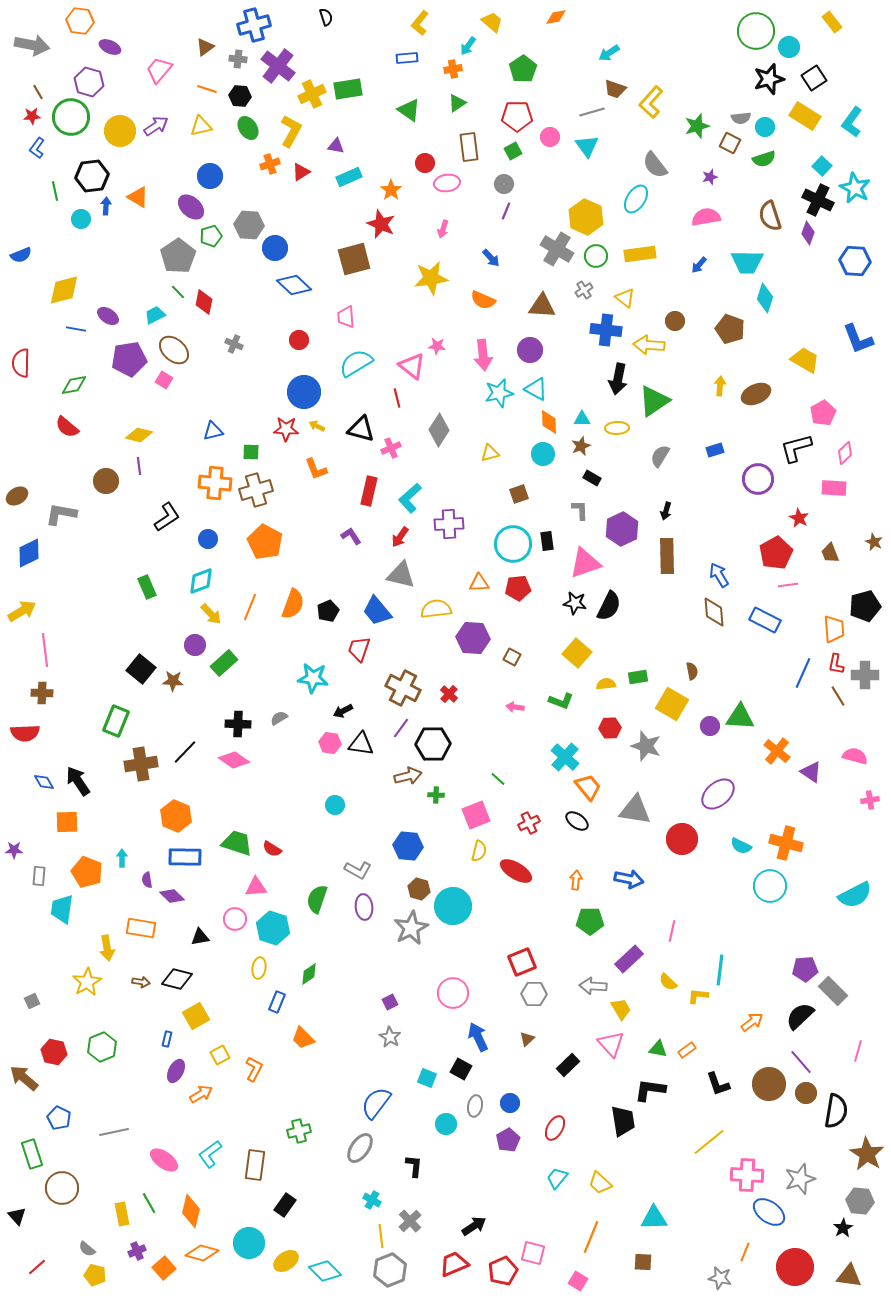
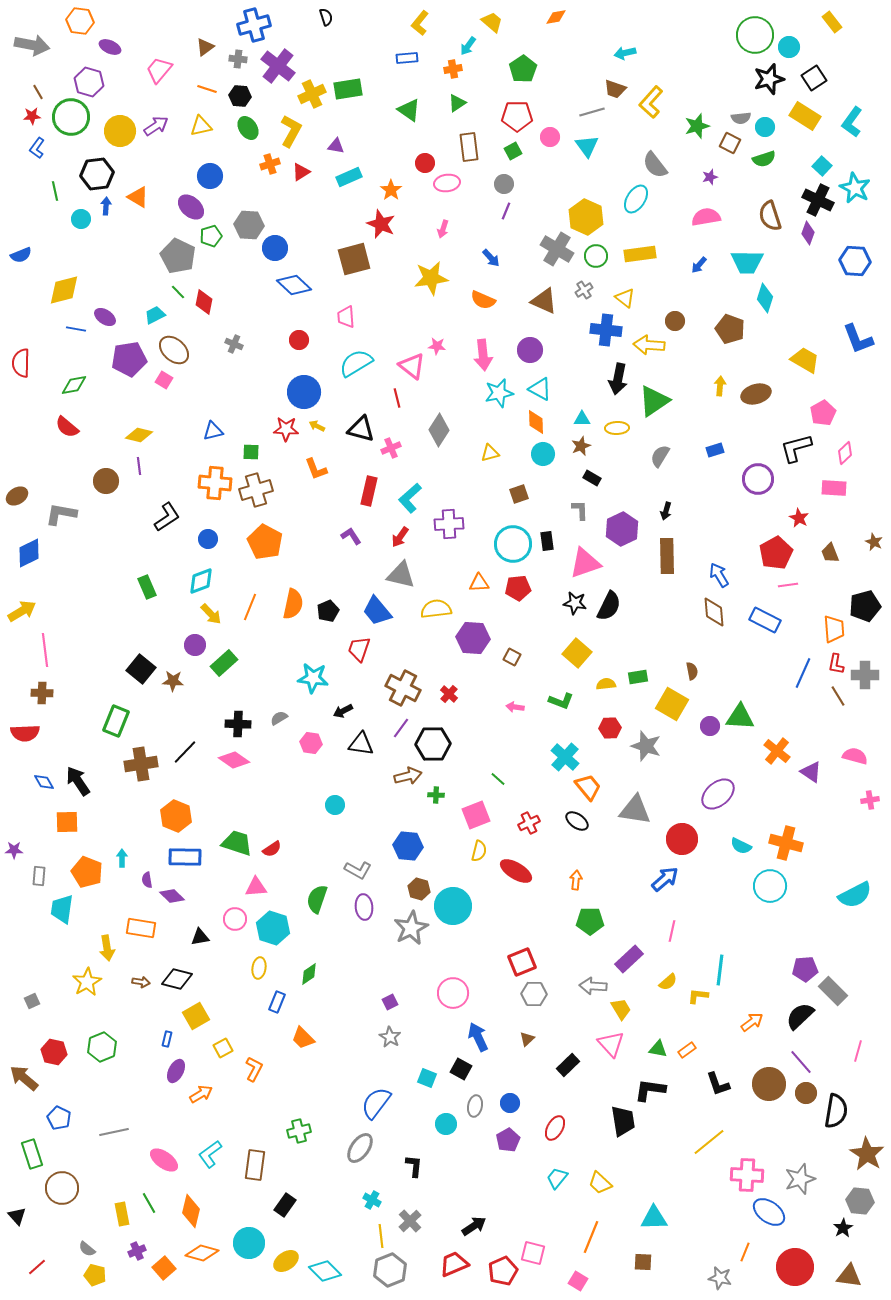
green circle at (756, 31): moved 1 px left, 4 px down
cyan arrow at (609, 53): moved 16 px right; rotated 20 degrees clockwise
black hexagon at (92, 176): moved 5 px right, 2 px up
gray pentagon at (178, 256): rotated 12 degrees counterclockwise
brown triangle at (542, 306): moved 2 px right, 5 px up; rotated 20 degrees clockwise
purple ellipse at (108, 316): moved 3 px left, 1 px down
cyan triangle at (536, 389): moved 4 px right
brown ellipse at (756, 394): rotated 8 degrees clockwise
orange diamond at (549, 422): moved 13 px left
orange semicircle at (293, 604): rotated 8 degrees counterclockwise
pink hexagon at (330, 743): moved 19 px left
red semicircle at (272, 849): rotated 66 degrees counterclockwise
blue arrow at (629, 879): moved 36 px right; rotated 52 degrees counterclockwise
yellow semicircle at (668, 982): rotated 84 degrees counterclockwise
yellow square at (220, 1055): moved 3 px right, 7 px up
